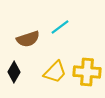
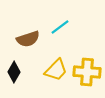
yellow trapezoid: moved 1 px right, 2 px up
